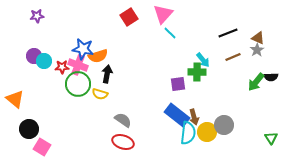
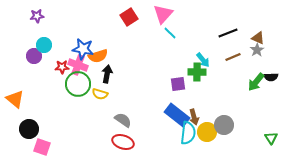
cyan circle: moved 16 px up
pink square: rotated 12 degrees counterclockwise
